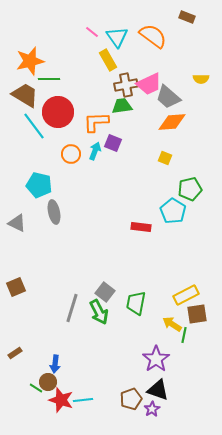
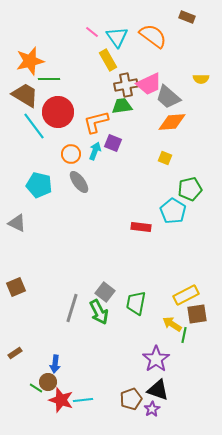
orange L-shape at (96, 122): rotated 12 degrees counterclockwise
gray ellipse at (54, 212): moved 25 px right, 30 px up; rotated 25 degrees counterclockwise
